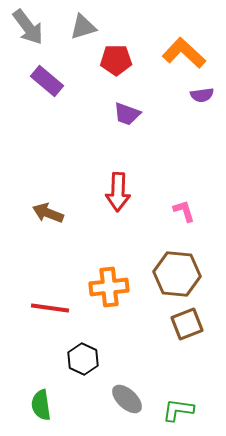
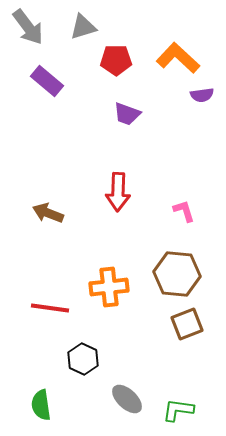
orange L-shape: moved 6 px left, 5 px down
